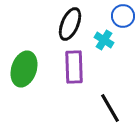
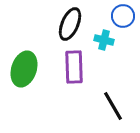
cyan cross: rotated 18 degrees counterclockwise
black line: moved 3 px right, 2 px up
